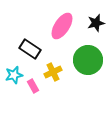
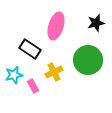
pink ellipse: moved 6 px left; rotated 16 degrees counterclockwise
yellow cross: moved 1 px right
